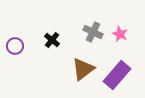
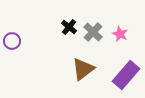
gray cross: rotated 18 degrees clockwise
black cross: moved 17 px right, 13 px up
purple circle: moved 3 px left, 5 px up
purple rectangle: moved 9 px right
